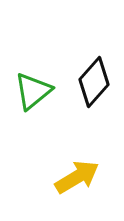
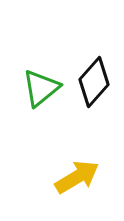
green triangle: moved 8 px right, 3 px up
